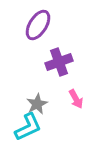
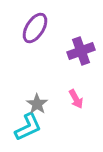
purple ellipse: moved 3 px left, 3 px down
purple cross: moved 22 px right, 11 px up
gray star: rotated 10 degrees counterclockwise
